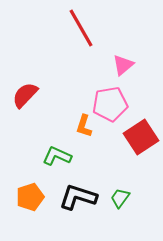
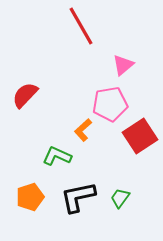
red line: moved 2 px up
orange L-shape: moved 1 px left, 4 px down; rotated 30 degrees clockwise
red square: moved 1 px left, 1 px up
black L-shape: rotated 30 degrees counterclockwise
